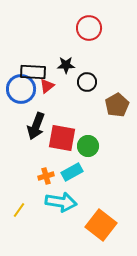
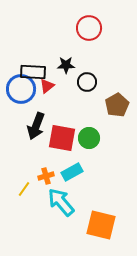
green circle: moved 1 px right, 8 px up
cyan arrow: rotated 140 degrees counterclockwise
yellow line: moved 5 px right, 21 px up
orange square: rotated 24 degrees counterclockwise
